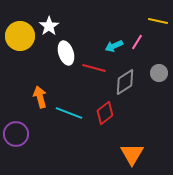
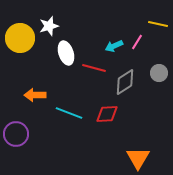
yellow line: moved 3 px down
white star: rotated 18 degrees clockwise
yellow circle: moved 2 px down
orange arrow: moved 5 px left, 2 px up; rotated 75 degrees counterclockwise
red diamond: moved 2 px right, 1 px down; rotated 35 degrees clockwise
orange triangle: moved 6 px right, 4 px down
